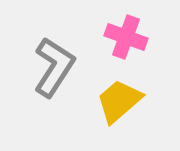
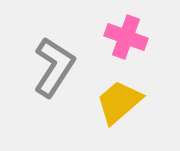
yellow trapezoid: moved 1 px down
